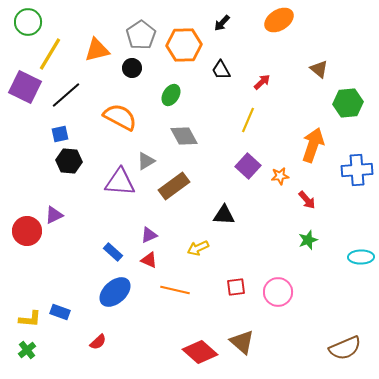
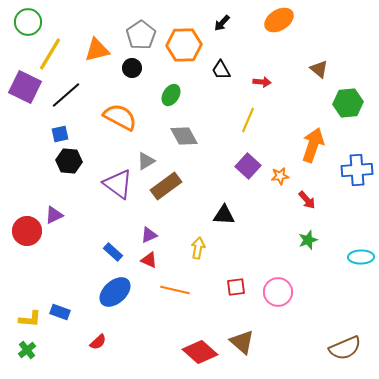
red arrow at (262, 82): rotated 48 degrees clockwise
purple triangle at (120, 182): moved 2 px left, 2 px down; rotated 32 degrees clockwise
brown rectangle at (174, 186): moved 8 px left
yellow arrow at (198, 248): rotated 125 degrees clockwise
